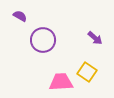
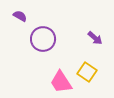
purple circle: moved 1 px up
pink trapezoid: rotated 120 degrees counterclockwise
